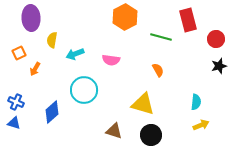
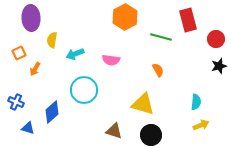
blue triangle: moved 14 px right, 5 px down
